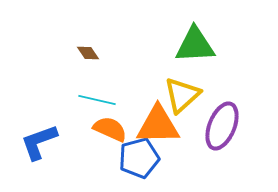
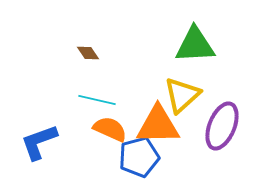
blue pentagon: moved 1 px up
